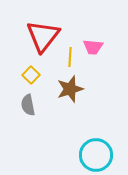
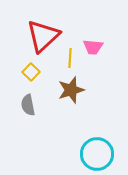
red triangle: rotated 9 degrees clockwise
yellow line: moved 1 px down
yellow square: moved 3 px up
brown star: moved 1 px right, 1 px down
cyan circle: moved 1 px right, 1 px up
